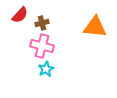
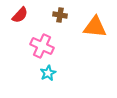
brown cross: moved 18 px right, 8 px up; rotated 24 degrees clockwise
pink cross: rotated 10 degrees clockwise
cyan star: moved 2 px right, 4 px down
